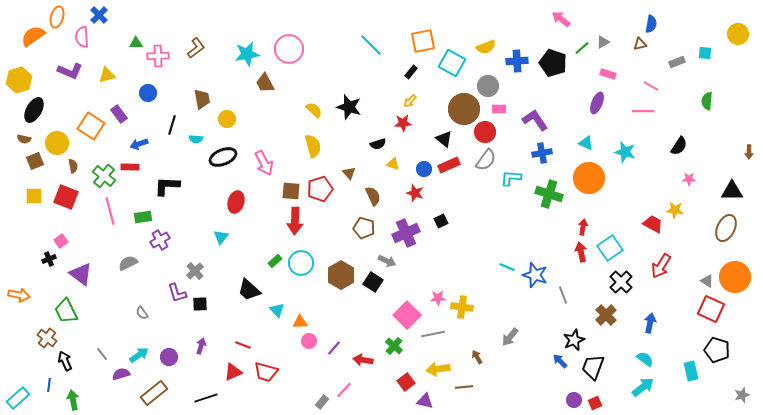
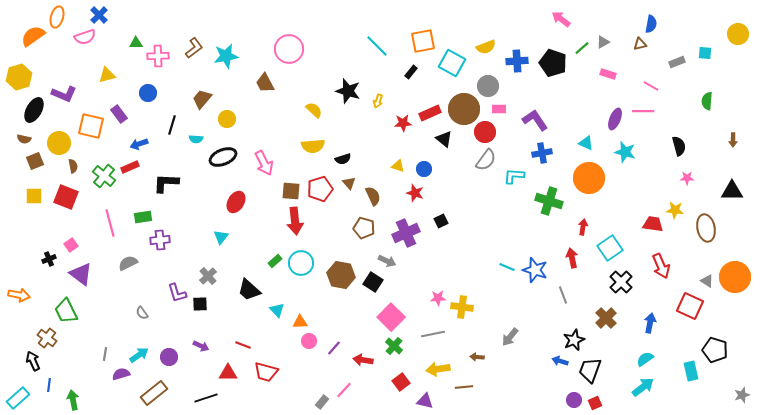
pink semicircle at (82, 37): moved 3 px right; rotated 105 degrees counterclockwise
cyan line at (371, 45): moved 6 px right, 1 px down
brown L-shape at (196, 48): moved 2 px left
cyan star at (247, 54): moved 21 px left, 2 px down
purple L-shape at (70, 71): moved 6 px left, 23 px down
yellow hexagon at (19, 80): moved 3 px up
brown trapezoid at (202, 99): rotated 130 degrees counterclockwise
yellow arrow at (410, 101): moved 32 px left; rotated 24 degrees counterclockwise
purple ellipse at (597, 103): moved 18 px right, 16 px down
black star at (349, 107): moved 1 px left, 16 px up
orange square at (91, 126): rotated 20 degrees counterclockwise
yellow circle at (57, 143): moved 2 px right
black semicircle at (378, 144): moved 35 px left, 15 px down
yellow semicircle at (313, 146): rotated 100 degrees clockwise
black semicircle at (679, 146): rotated 48 degrees counterclockwise
brown arrow at (749, 152): moved 16 px left, 12 px up
yellow triangle at (393, 164): moved 5 px right, 2 px down
red rectangle at (449, 165): moved 19 px left, 52 px up
red rectangle at (130, 167): rotated 24 degrees counterclockwise
brown triangle at (349, 173): moved 10 px down
cyan L-shape at (511, 178): moved 3 px right, 2 px up
pink star at (689, 179): moved 2 px left, 1 px up
black L-shape at (167, 186): moved 1 px left, 3 px up
green cross at (549, 194): moved 7 px down
red ellipse at (236, 202): rotated 15 degrees clockwise
pink line at (110, 211): moved 12 px down
red arrow at (295, 221): rotated 8 degrees counterclockwise
red trapezoid at (653, 224): rotated 20 degrees counterclockwise
brown ellipse at (726, 228): moved 20 px left; rotated 36 degrees counterclockwise
purple cross at (160, 240): rotated 24 degrees clockwise
pink square at (61, 241): moved 10 px right, 4 px down
red arrow at (581, 252): moved 9 px left, 6 px down
red arrow at (661, 266): rotated 55 degrees counterclockwise
gray cross at (195, 271): moved 13 px right, 5 px down
brown hexagon at (341, 275): rotated 20 degrees counterclockwise
blue star at (535, 275): moved 5 px up
red square at (711, 309): moved 21 px left, 3 px up
pink square at (407, 315): moved 16 px left, 2 px down
brown cross at (606, 315): moved 3 px down
purple arrow at (201, 346): rotated 98 degrees clockwise
black pentagon at (717, 350): moved 2 px left
gray line at (102, 354): moved 3 px right; rotated 48 degrees clockwise
brown arrow at (477, 357): rotated 56 degrees counterclockwise
cyan semicircle at (645, 359): rotated 72 degrees counterclockwise
black arrow at (65, 361): moved 32 px left
blue arrow at (560, 361): rotated 28 degrees counterclockwise
black trapezoid at (593, 367): moved 3 px left, 3 px down
red triangle at (233, 372): moved 5 px left, 1 px down; rotated 24 degrees clockwise
red square at (406, 382): moved 5 px left
